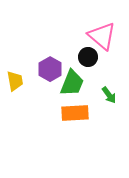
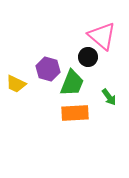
purple hexagon: moved 2 px left; rotated 15 degrees counterclockwise
yellow trapezoid: moved 1 px right, 3 px down; rotated 125 degrees clockwise
green arrow: moved 2 px down
